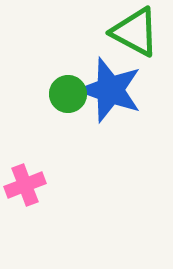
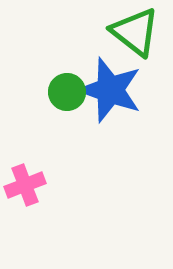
green triangle: rotated 10 degrees clockwise
green circle: moved 1 px left, 2 px up
